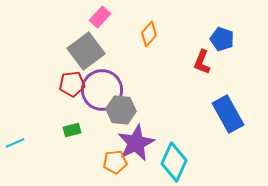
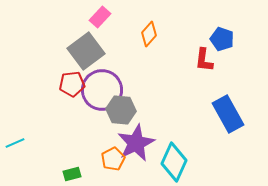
red L-shape: moved 2 px right, 2 px up; rotated 15 degrees counterclockwise
green rectangle: moved 44 px down
orange pentagon: moved 2 px left, 3 px up; rotated 20 degrees counterclockwise
